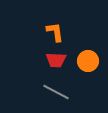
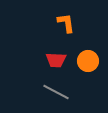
orange L-shape: moved 11 px right, 9 px up
